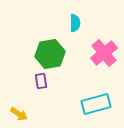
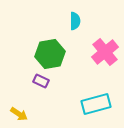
cyan semicircle: moved 2 px up
pink cross: moved 1 px right, 1 px up
purple rectangle: rotated 56 degrees counterclockwise
